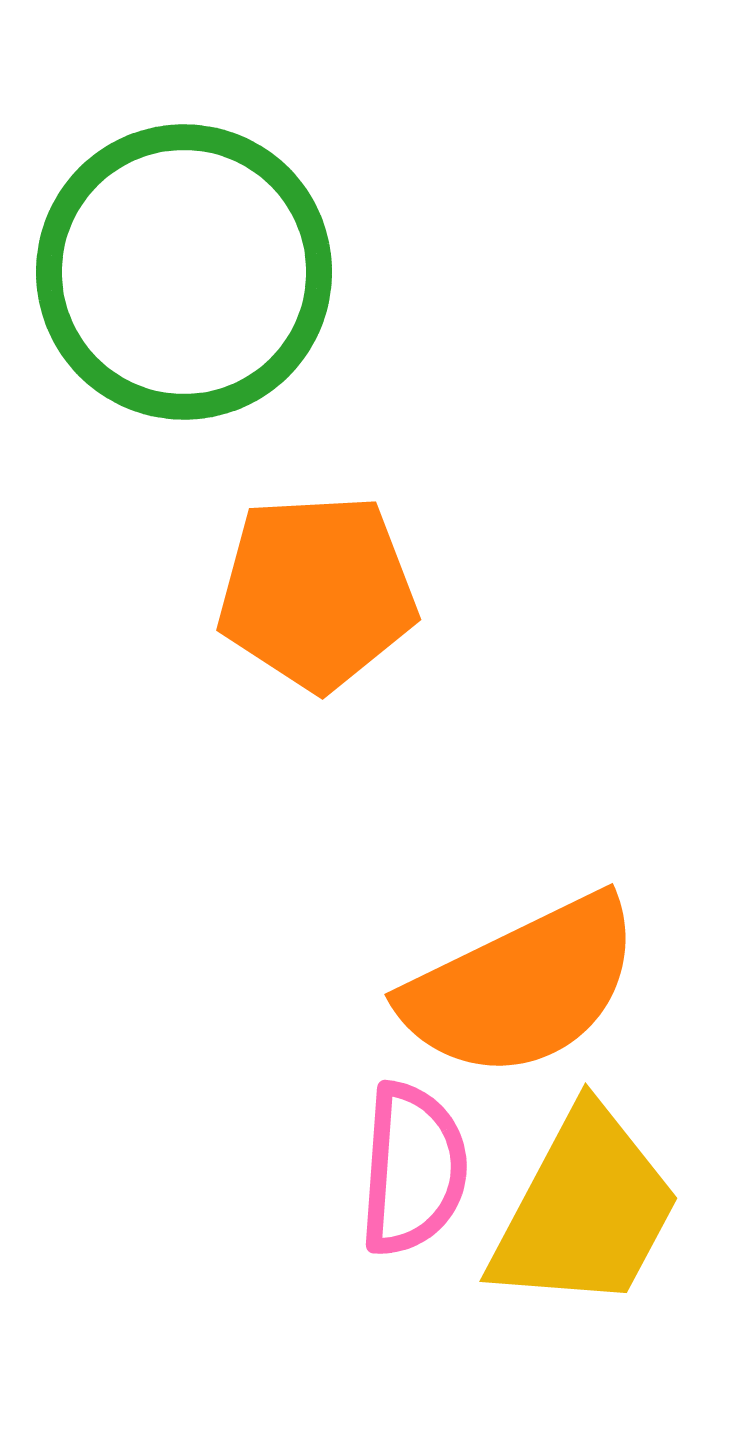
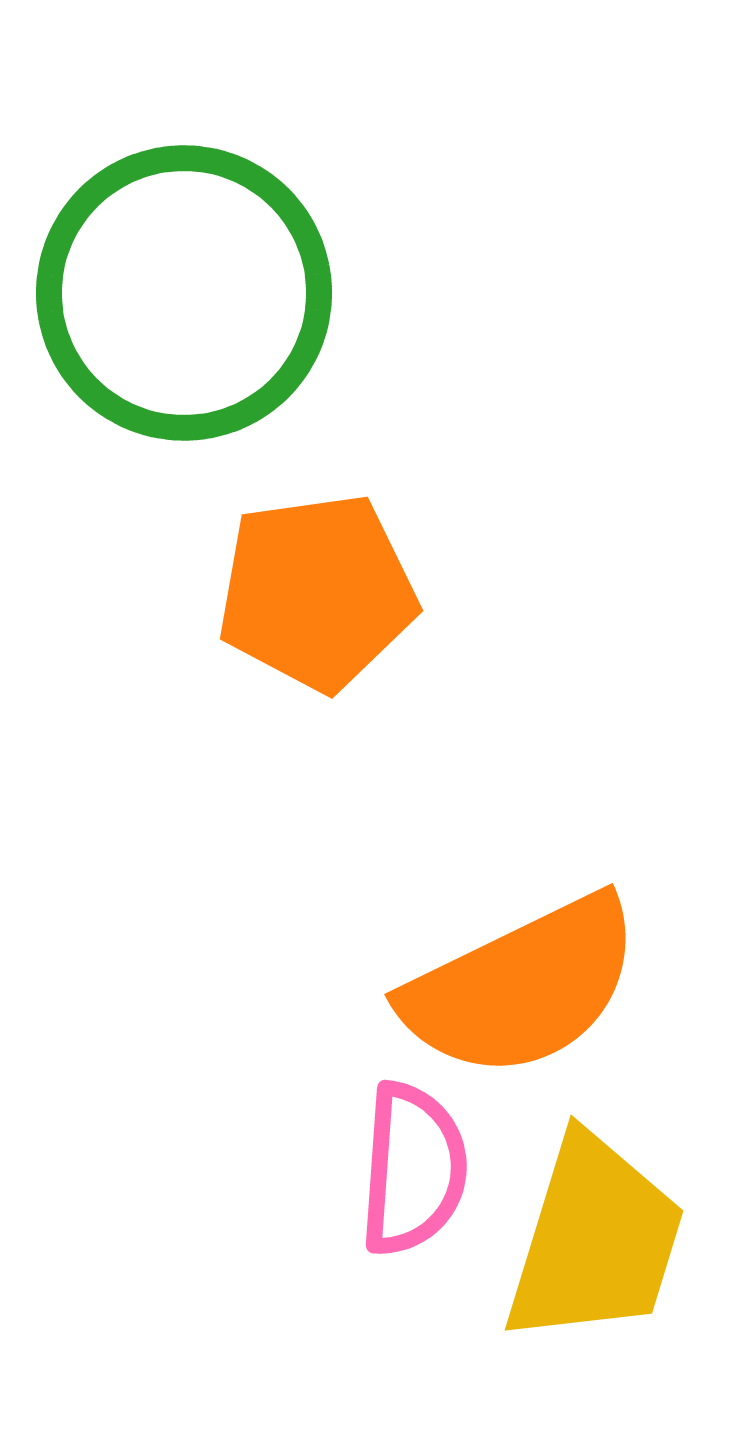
green circle: moved 21 px down
orange pentagon: rotated 5 degrees counterclockwise
yellow trapezoid: moved 10 px right, 30 px down; rotated 11 degrees counterclockwise
